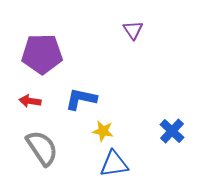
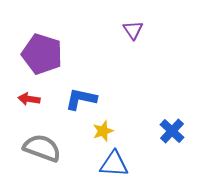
purple pentagon: rotated 18 degrees clockwise
red arrow: moved 1 px left, 2 px up
yellow star: rotated 30 degrees counterclockwise
gray semicircle: rotated 36 degrees counterclockwise
blue triangle: rotated 12 degrees clockwise
